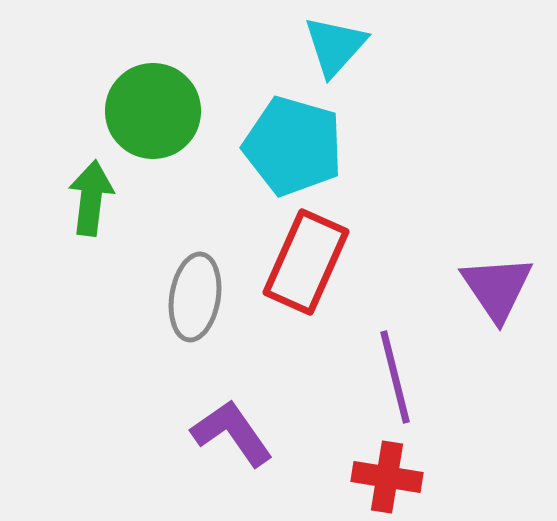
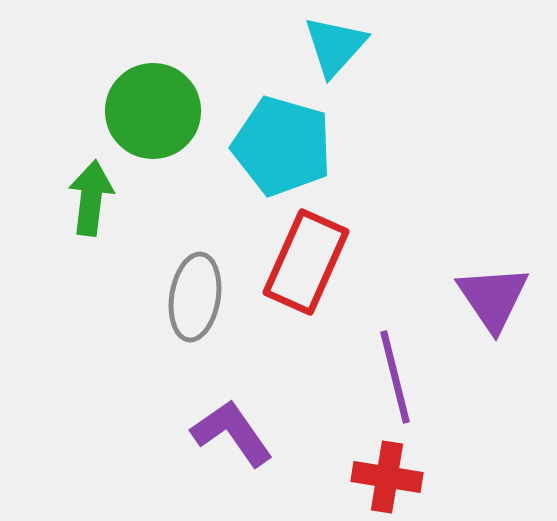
cyan pentagon: moved 11 px left
purple triangle: moved 4 px left, 10 px down
